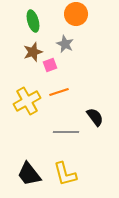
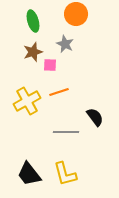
pink square: rotated 24 degrees clockwise
